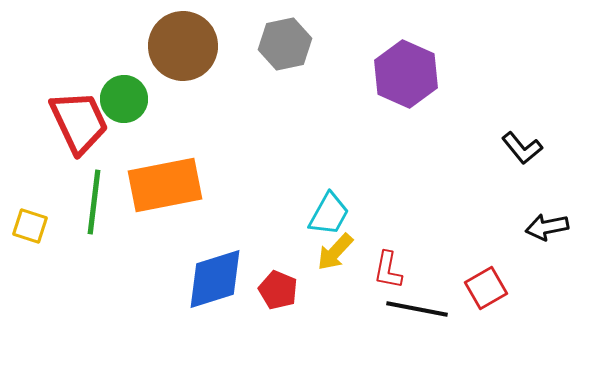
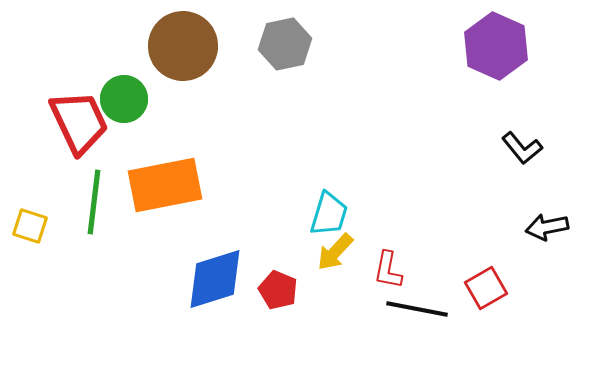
purple hexagon: moved 90 px right, 28 px up
cyan trapezoid: rotated 12 degrees counterclockwise
